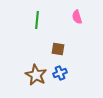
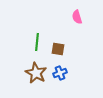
green line: moved 22 px down
brown star: moved 2 px up
